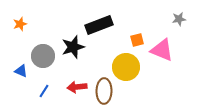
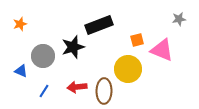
yellow circle: moved 2 px right, 2 px down
